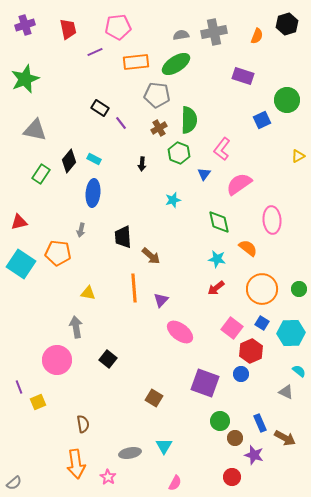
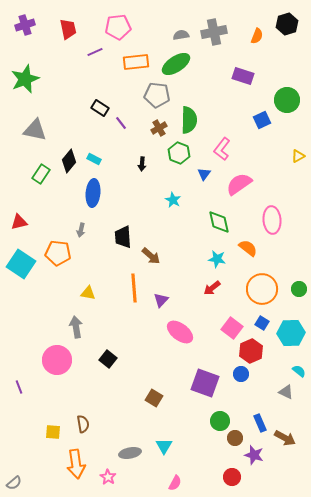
cyan star at (173, 200): rotated 28 degrees counterclockwise
red arrow at (216, 288): moved 4 px left
yellow square at (38, 402): moved 15 px right, 30 px down; rotated 28 degrees clockwise
